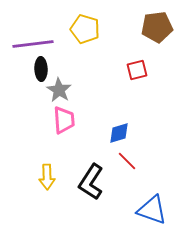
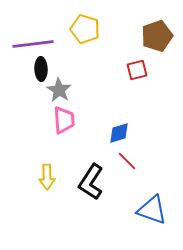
brown pentagon: moved 9 px down; rotated 12 degrees counterclockwise
